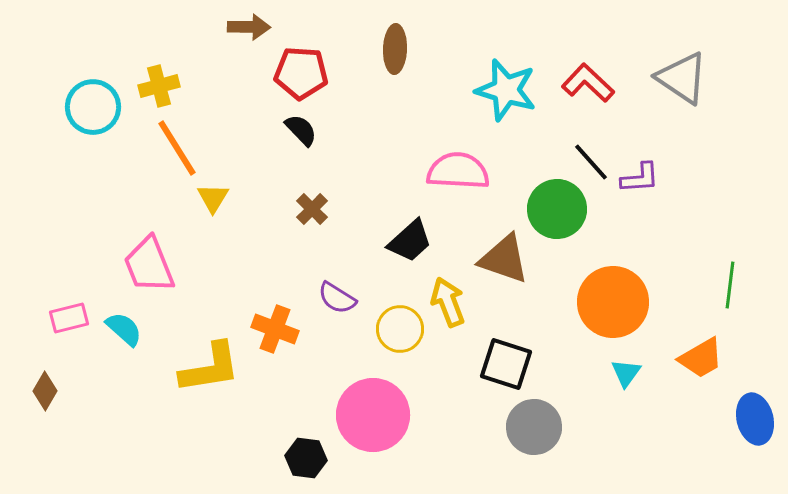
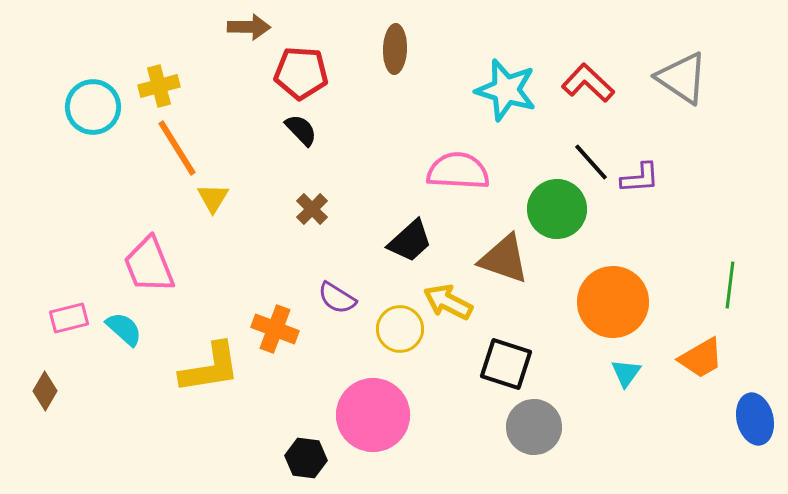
yellow arrow: rotated 42 degrees counterclockwise
